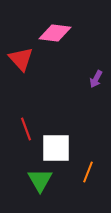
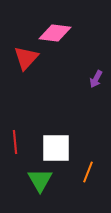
red triangle: moved 5 px right, 1 px up; rotated 24 degrees clockwise
red line: moved 11 px left, 13 px down; rotated 15 degrees clockwise
